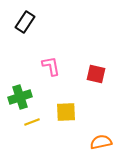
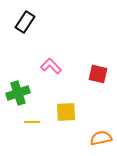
pink L-shape: rotated 35 degrees counterclockwise
red square: moved 2 px right
green cross: moved 2 px left, 4 px up
yellow line: rotated 21 degrees clockwise
orange semicircle: moved 4 px up
